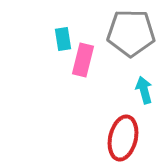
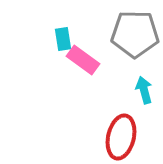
gray pentagon: moved 4 px right, 1 px down
pink rectangle: rotated 68 degrees counterclockwise
red ellipse: moved 2 px left, 1 px up
